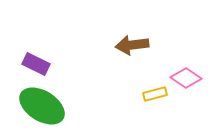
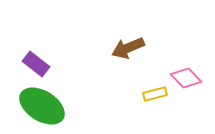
brown arrow: moved 4 px left, 3 px down; rotated 16 degrees counterclockwise
purple rectangle: rotated 12 degrees clockwise
pink diamond: rotated 12 degrees clockwise
